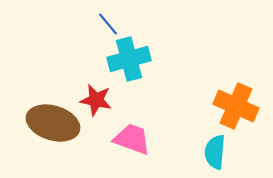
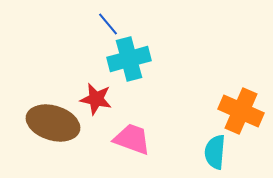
red star: moved 1 px up
orange cross: moved 5 px right, 5 px down
